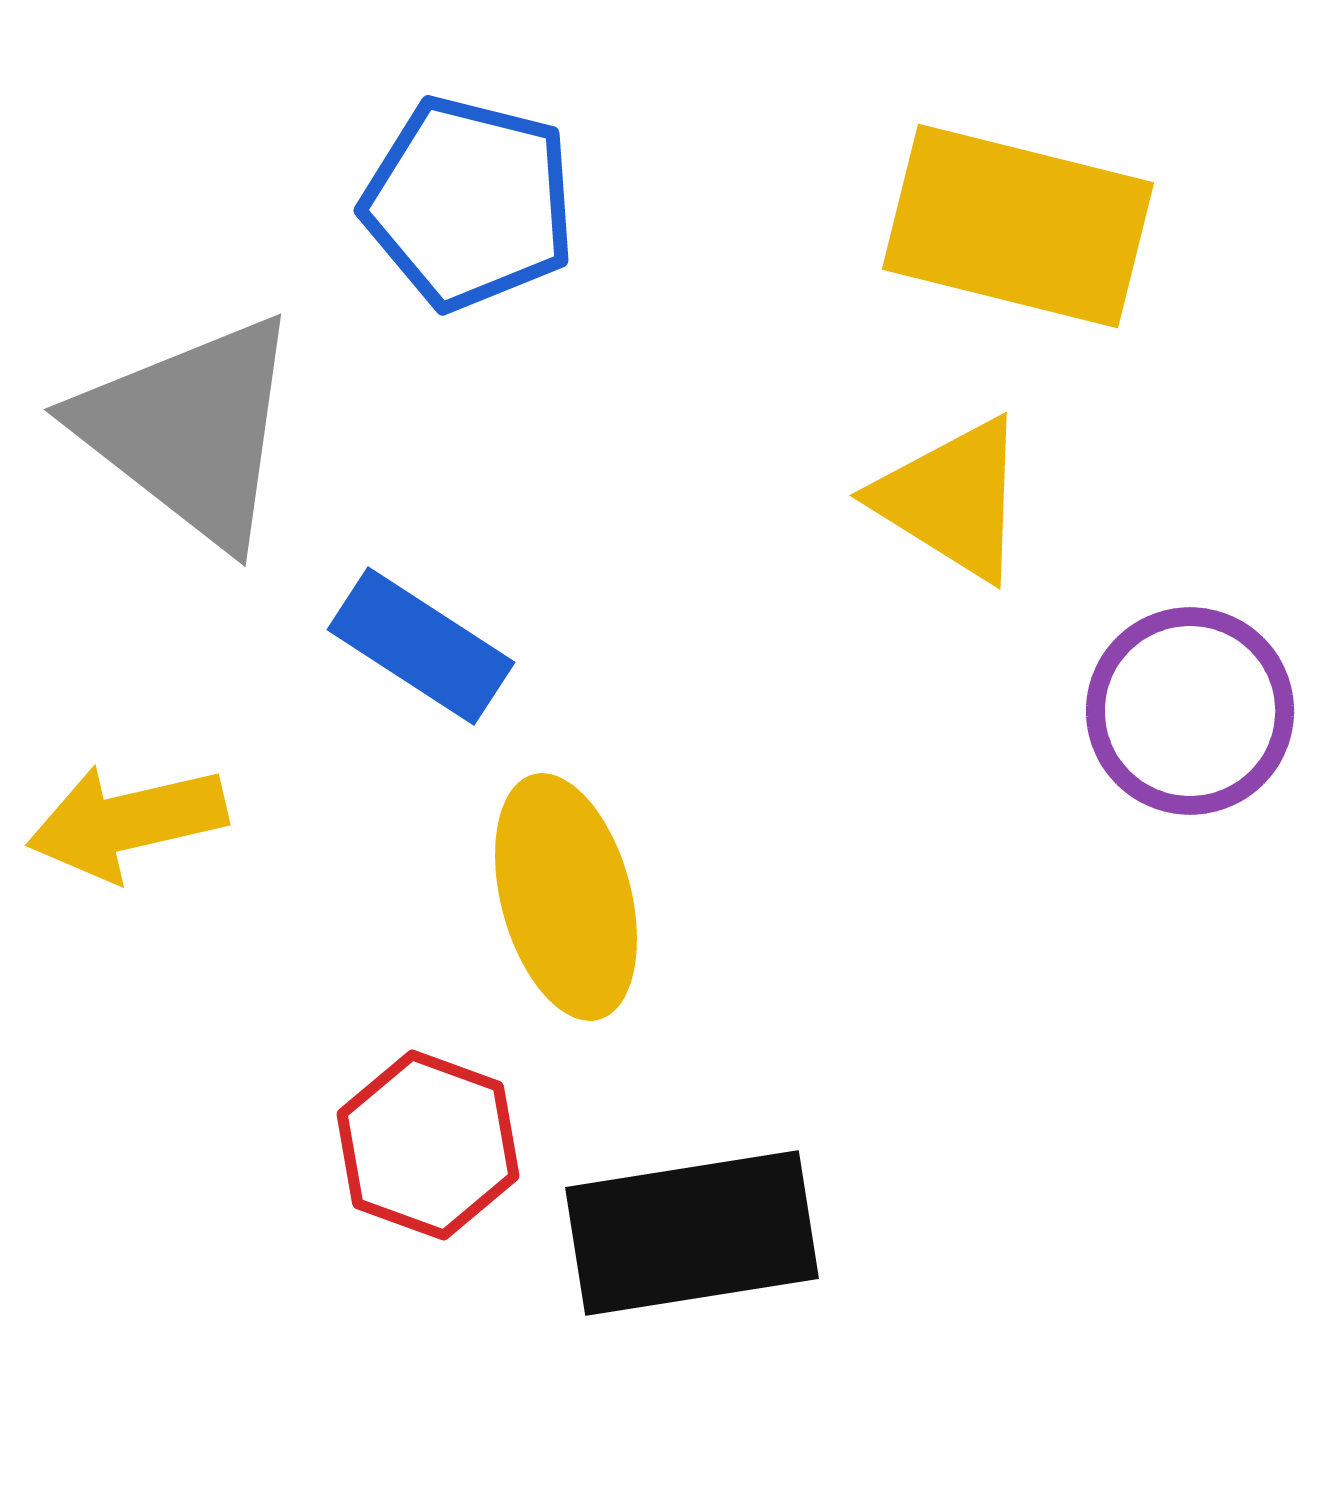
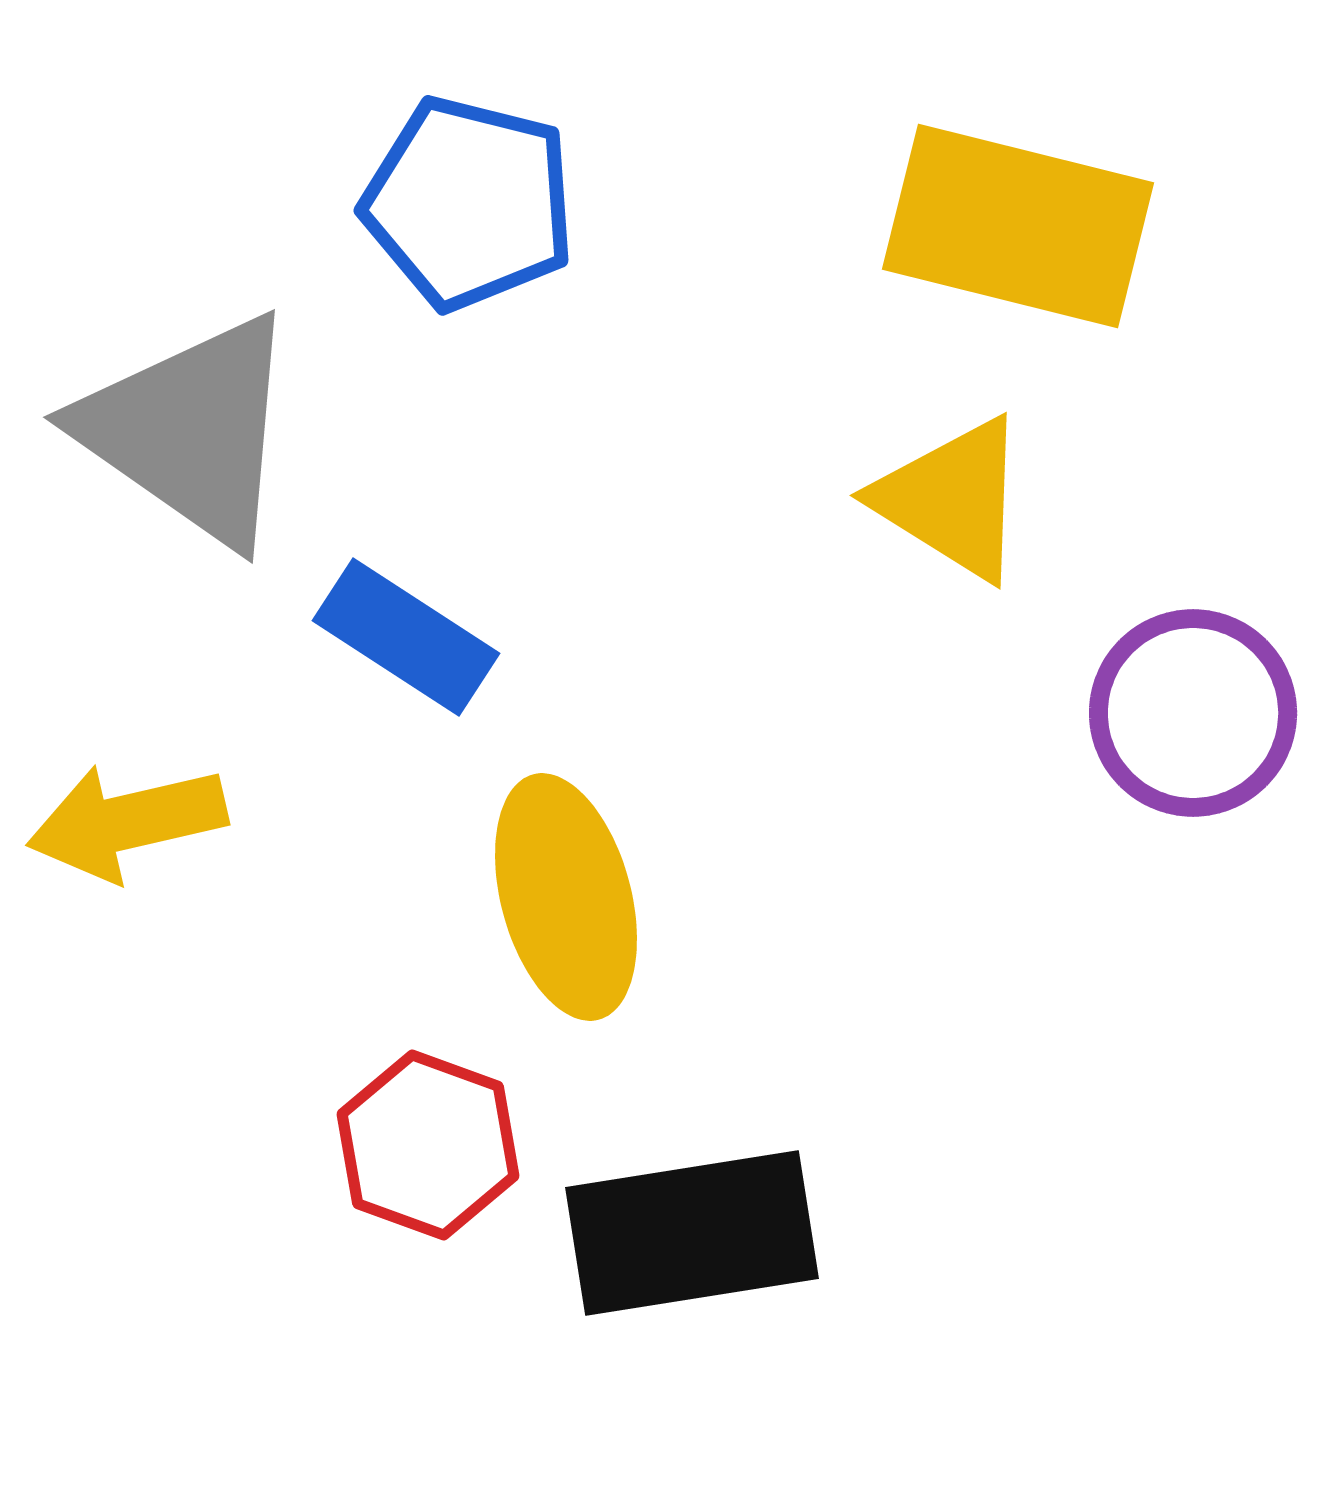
gray triangle: rotated 3 degrees counterclockwise
blue rectangle: moved 15 px left, 9 px up
purple circle: moved 3 px right, 2 px down
